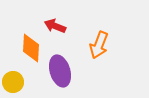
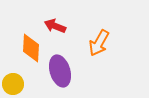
orange arrow: moved 2 px up; rotated 8 degrees clockwise
yellow circle: moved 2 px down
